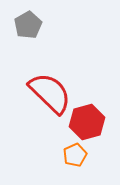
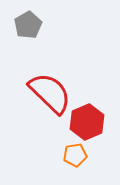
red hexagon: rotated 8 degrees counterclockwise
orange pentagon: rotated 15 degrees clockwise
